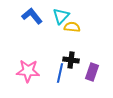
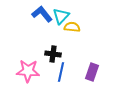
blue L-shape: moved 10 px right, 2 px up
black cross: moved 18 px left, 6 px up
blue line: moved 1 px right, 1 px up
